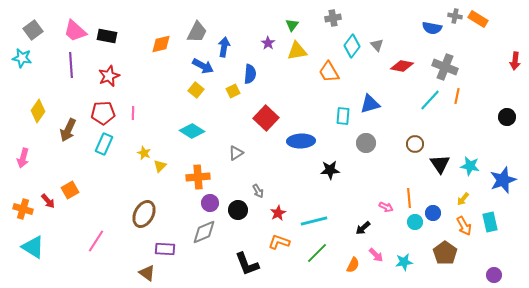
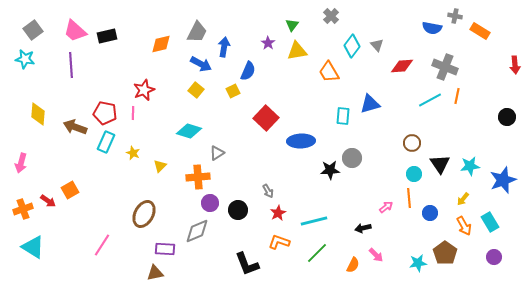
gray cross at (333, 18): moved 2 px left, 2 px up; rotated 35 degrees counterclockwise
orange rectangle at (478, 19): moved 2 px right, 12 px down
black rectangle at (107, 36): rotated 24 degrees counterclockwise
cyan star at (22, 58): moved 3 px right, 1 px down
red arrow at (515, 61): moved 4 px down; rotated 12 degrees counterclockwise
blue arrow at (203, 66): moved 2 px left, 2 px up
red diamond at (402, 66): rotated 15 degrees counterclockwise
blue semicircle at (250, 74): moved 2 px left, 3 px up; rotated 18 degrees clockwise
red star at (109, 76): moved 35 px right, 14 px down
cyan line at (430, 100): rotated 20 degrees clockwise
yellow diamond at (38, 111): moved 3 px down; rotated 30 degrees counterclockwise
red pentagon at (103, 113): moved 2 px right; rotated 15 degrees clockwise
brown arrow at (68, 130): moved 7 px right, 3 px up; rotated 85 degrees clockwise
cyan diamond at (192, 131): moved 3 px left; rotated 15 degrees counterclockwise
gray circle at (366, 143): moved 14 px left, 15 px down
cyan rectangle at (104, 144): moved 2 px right, 2 px up
brown circle at (415, 144): moved 3 px left, 1 px up
yellow star at (144, 153): moved 11 px left
gray triangle at (236, 153): moved 19 px left
pink arrow at (23, 158): moved 2 px left, 5 px down
cyan star at (470, 166): rotated 18 degrees counterclockwise
gray arrow at (258, 191): moved 10 px right
red arrow at (48, 201): rotated 14 degrees counterclockwise
pink arrow at (386, 207): rotated 64 degrees counterclockwise
orange cross at (23, 209): rotated 36 degrees counterclockwise
blue circle at (433, 213): moved 3 px left
cyan circle at (415, 222): moved 1 px left, 48 px up
cyan rectangle at (490, 222): rotated 18 degrees counterclockwise
black arrow at (363, 228): rotated 28 degrees clockwise
gray diamond at (204, 232): moved 7 px left, 1 px up
pink line at (96, 241): moved 6 px right, 4 px down
cyan star at (404, 262): moved 14 px right, 1 px down
brown triangle at (147, 273): moved 8 px right; rotated 48 degrees counterclockwise
purple circle at (494, 275): moved 18 px up
